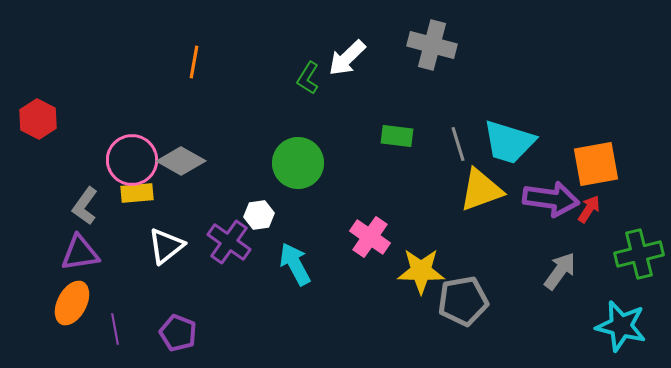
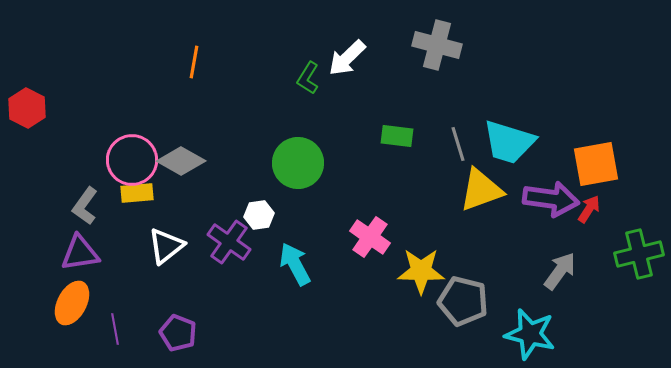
gray cross: moved 5 px right
red hexagon: moved 11 px left, 11 px up
gray pentagon: rotated 24 degrees clockwise
cyan star: moved 91 px left, 8 px down
